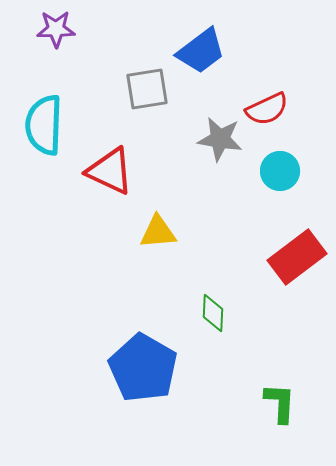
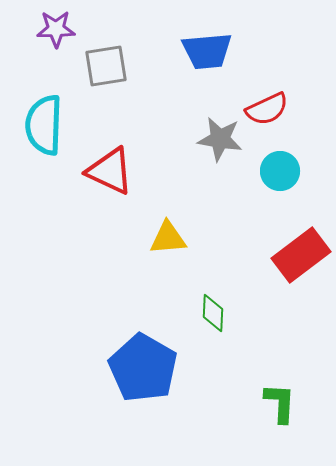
blue trapezoid: moved 6 px right; rotated 32 degrees clockwise
gray square: moved 41 px left, 23 px up
yellow triangle: moved 10 px right, 6 px down
red rectangle: moved 4 px right, 2 px up
